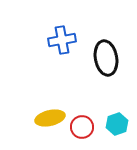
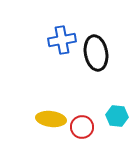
black ellipse: moved 10 px left, 5 px up
yellow ellipse: moved 1 px right, 1 px down; rotated 20 degrees clockwise
cyan hexagon: moved 8 px up; rotated 25 degrees clockwise
